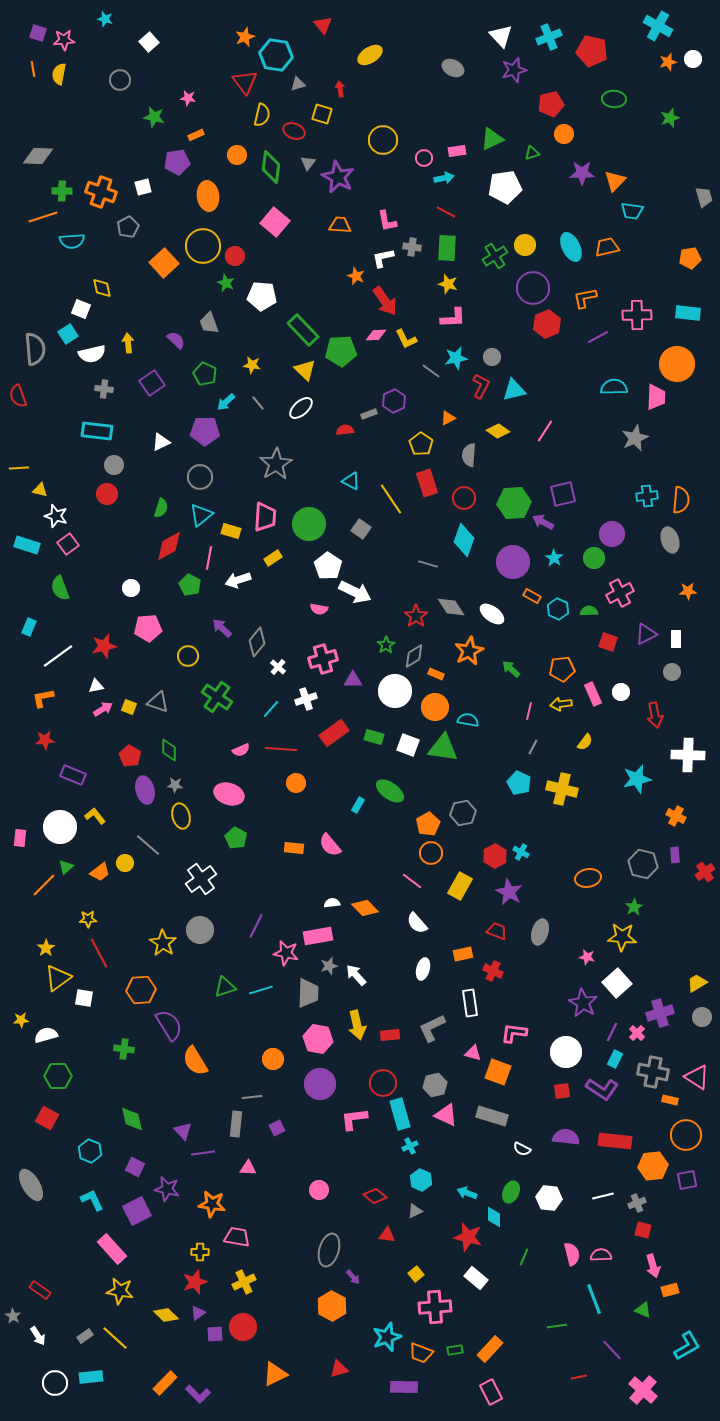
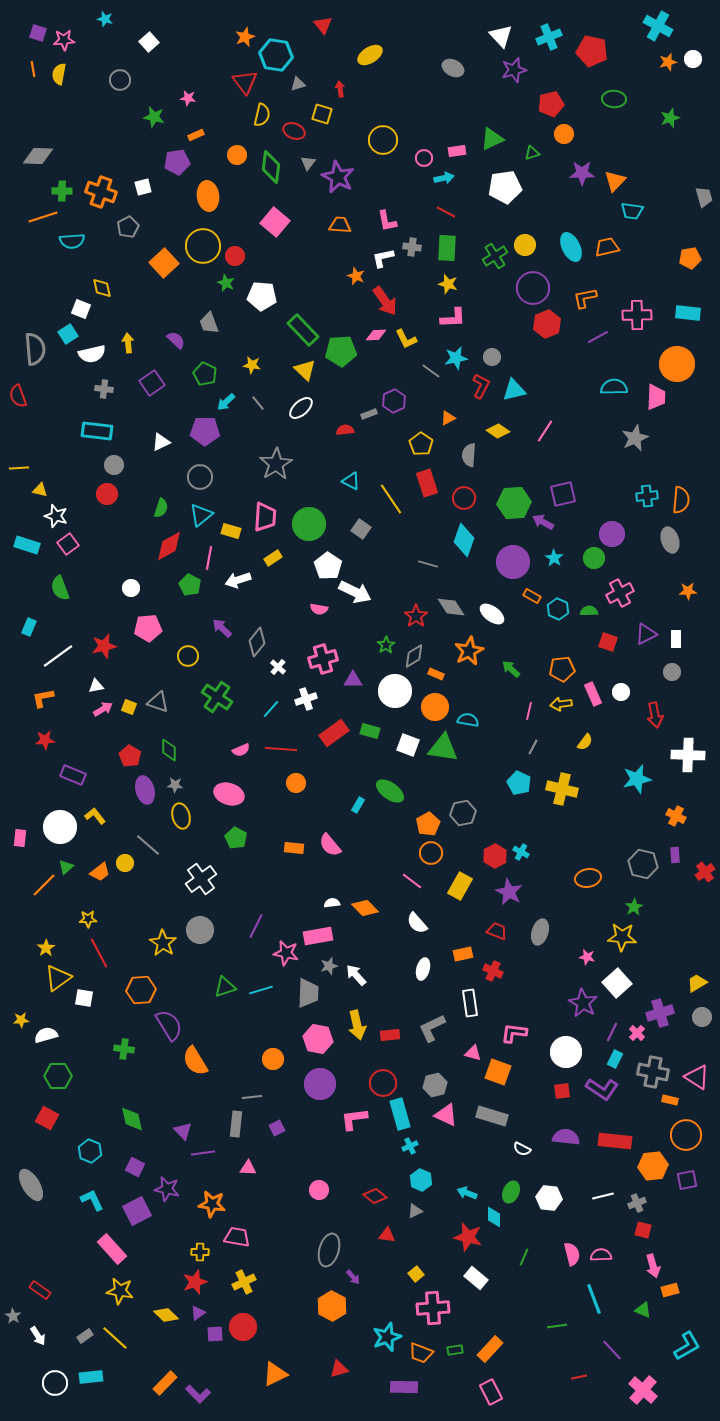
green rectangle at (374, 737): moved 4 px left, 6 px up
pink cross at (435, 1307): moved 2 px left, 1 px down
